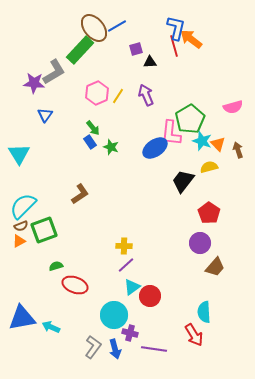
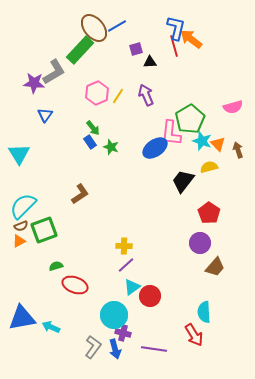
purple cross at (130, 333): moved 7 px left
